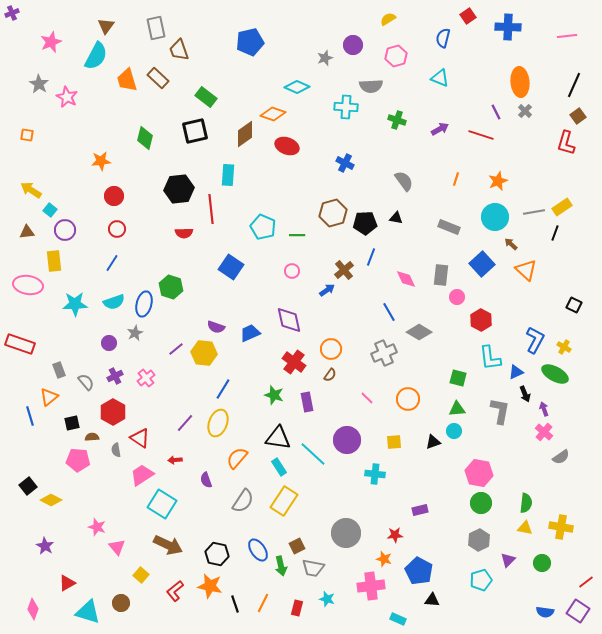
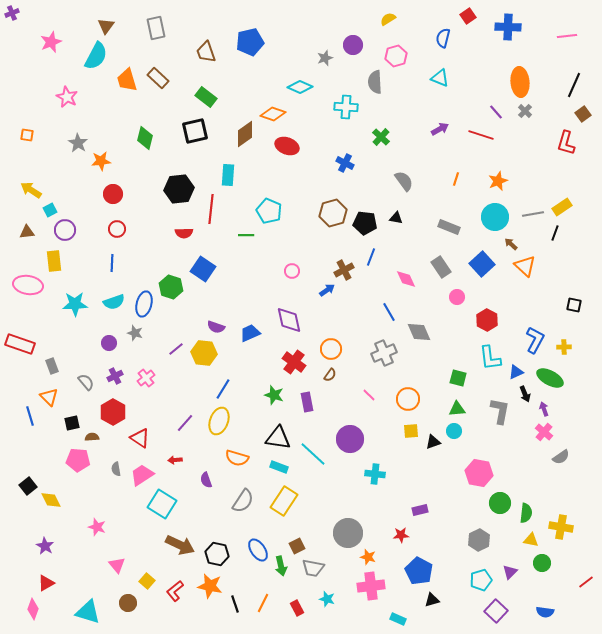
brown trapezoid at (179, 50): moved 27 px right, 2 px down
gray star at (39, 84): moved 39 px right, 59 px down
gray semicircle at (371, 86): moved 4 px right, 4 px up; rotated 90 degrees clockwise
cyan diamond at (297, 87): moved 3 px right
purple line at (496, 112): rotated 14 degrees counterclockwise
brown square at (578, 116): moved 5 px right, 2 px up
green cross at (397, 120): moved 16 px left, 17 px down; rotated 24 degrees clockwise
red circle at (114, 196): moved 1 px left, 2 px up
red line at (211, 209): rotated 12 degrees clockwise
cyan square at (50, 210): rotated 24 degrees clockwise
gray line at (534, 212): moved 1 px left, 2 px down
black pentagon at (365, 223): rotated 10 degrees clockwise
cyan pentagon at (263, 227): moved 6 px right, 16 px up
green line at (297, 235): moved 51 px left
blue line at (112, 263): rotated 30 degrees counterclockwise
blue square at (231, 267): moved 28 px left, 2 px down
brown cross at (344, 270): rotated 12 degrees clockwise
orange triangle at (526, 270): moved 1 px left, 4 px up
gray rectangle at (441, 275): moved 8 px up; rotated 40 degrees counterclockwise
black square at (574, 305): rotated 14 degrees counterclockwise
red hexagon at (481, 320): moved 6 px right
gray diamond at (419, 332): rotated 35 degrees clockwise
gray star at (135, 333): rotated 28 degrees counterclockwise
yellow cross at (564, 347): rotated 32 degrees counterclockwise
gray rectangle at (59, 370): moved 7 px left, 4 px up
green ellipse at (555, 374): moved 5 px left, 4 px down
orange triangle at (49, 397): rotated 36 degrees counterclockwise
pink line at (367, 398): moved 2 px right, 3 px up
yellow ellipse at (218, 423): moved 1 px right, 2 px up
purple circle at (347, 440): moved 3 px right, 1 px up
yellow square at (394, 442): moved 17 px right, 11 px up
gray semicircle at (116, 450): moved 19 px down
orange semicircle at (237, 458): rotated 115 degrees counterclockwise
cyan rectangle at (279, 467): rotated 36 degrees counterclockwise
yellow diamond at (51, 500): rotated 35 degrees clockwise
green circle at (481, 503): moved 19 px right
green semicircle at (526, 503): moved 10 px down
yellow triangle at (525, 528): moved 6 px right, 12 px down
gray circle at (346, 533): moved 2 px right
red star at (395, 535): moved 6 px right
brown arrow at (168, 545): moved 12 px right
pink triangle at (117, 547): moved 18 px down
orange star at (384, 559): moved 16 px left, 2 px up
purple triangle at (508, 560): moved 2 px right, 12 px down
yellow square at (141, 575): moved 6 px right, 6 px down
red triangle at (67, 583): moved 21 px left
black triangle at (432, 600): rotated 21 degrees counterclockwise
brown circle at (121, 603): moved 7 px right
red rectangle at (297, 608): rotated 42 degrees counterclockwise
purple square at (578, 611): moved 82 px left; rotated 10 degrees clockwise
